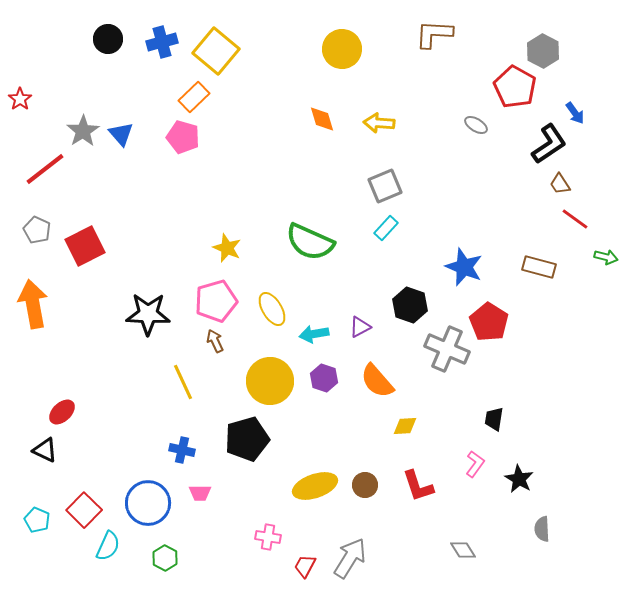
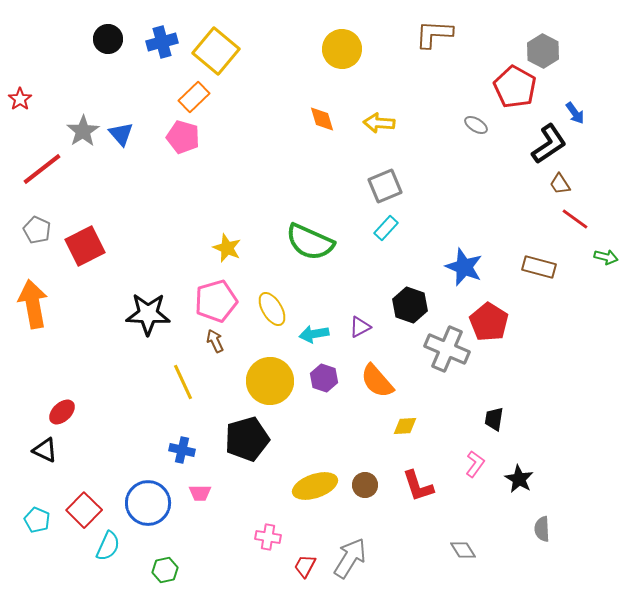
red line at (45, 169): moved 3 px left
green hexagon at (165, 558): moved 12 px down; rotated 20 degrees clockwise
